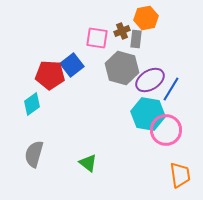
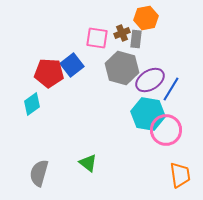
brown cross: moved 2 px down
red pentagon: moved 1 px left, 2 px up
gray semicircle: moved 5 px right, 19 px down
